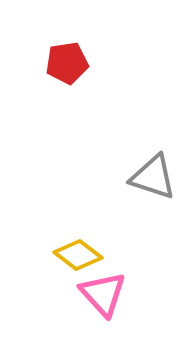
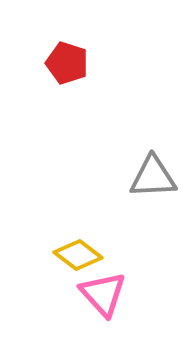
red pentagon: rotated 27 degrees clockwise
gray triangle: rotated 21 degrees counterclockwise
